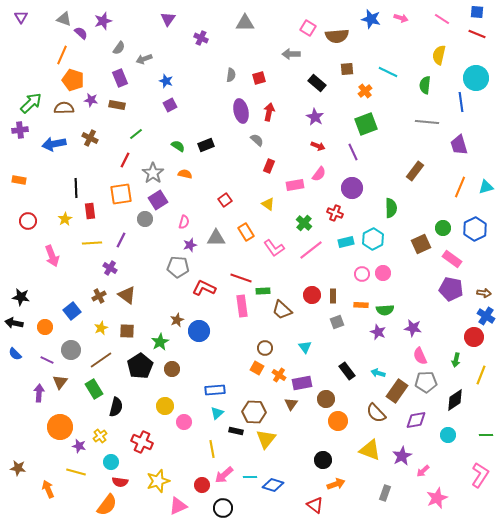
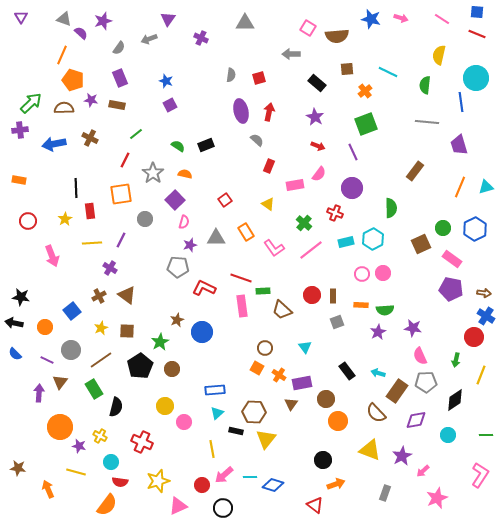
gray arrow at (144, 59): moved 5 px right, 20 px up
purple square at (158, 200): moved 17 px right; rotated 12 degrees counterclockwise
blue circle at (199, 331): moved 3 px right, 1 px down
purple star at (378, 332): rotated 21 degrees clockwise
yellow cross at (100, 436): rotated 24 degrees counterclockwise
